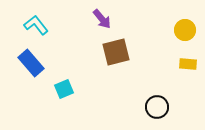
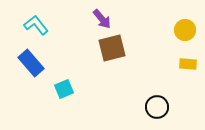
brown square: moved 4 px left, 4 px up
